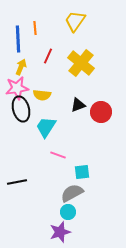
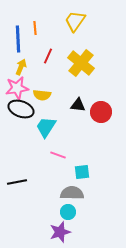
black triangle: rotated 28 degrees clockwise
black ellipse: rotated 55 degrees counterclockwise
gray semicircle: rotated 30 degrees clockwise
